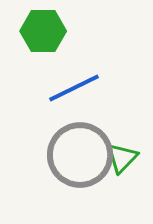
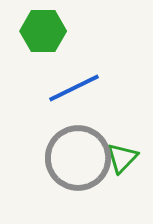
gray circle: moved 2 px left, 3 px down
